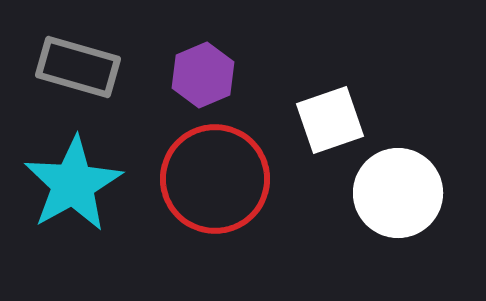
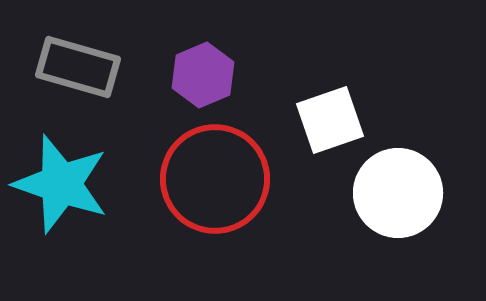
cyan star: moved 12 px left; rotated 24 degrees counterclockwise
